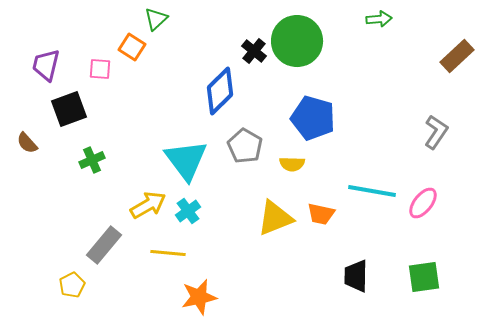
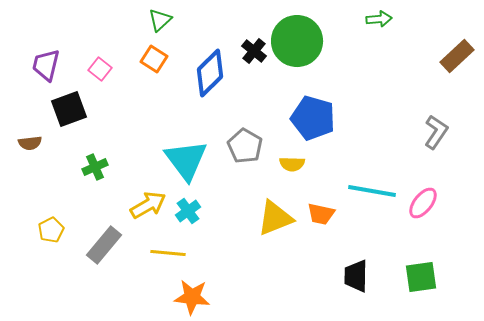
green triangle: moved 4 px right, 1 px down
orange square: moved 22 px right, 12 px down
pink square: rotated 35 degrees clockwise
blue diamond: moved 10 px left, 18 px up
brown semicircle: moved 3 px right; rotated 55 degrees counterclockwise
green cross: moved 3 px right, 7 px down
green square: moved 3 px left
yellow pentagon: moved 21 px left, 55 px up
orange star: moved 7 px left; rotated 18 degrees clockwise
